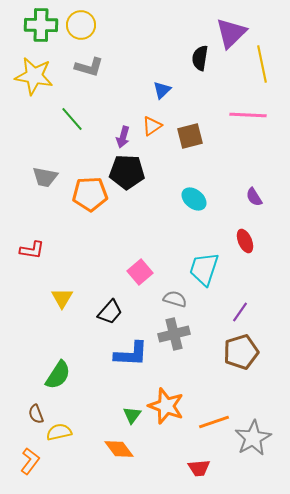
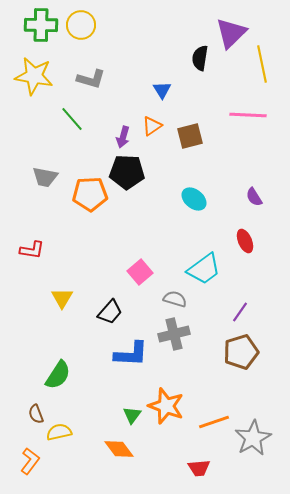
gray L-shape: moved 2 px right, 12 px down
blue triangle: rotated 18 degrees counterclockwise
cyan trapezoid: rotated 144 degrees counterclockwise
